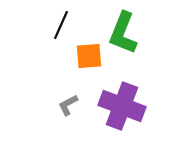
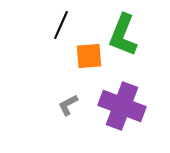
green L-shape: moved 2 px down
